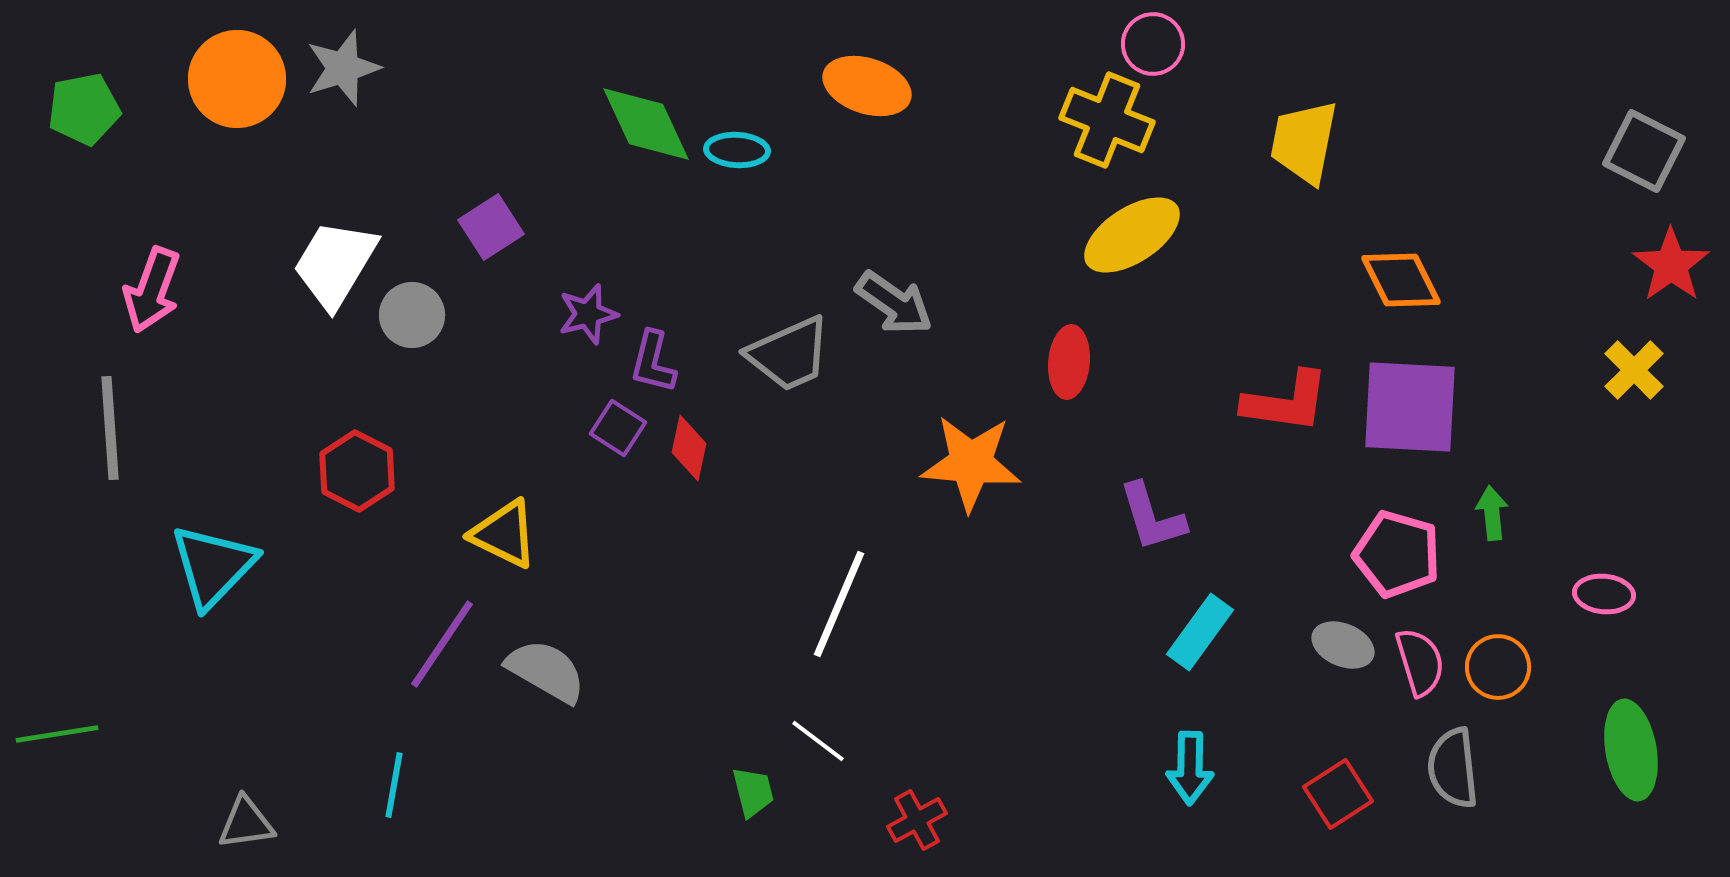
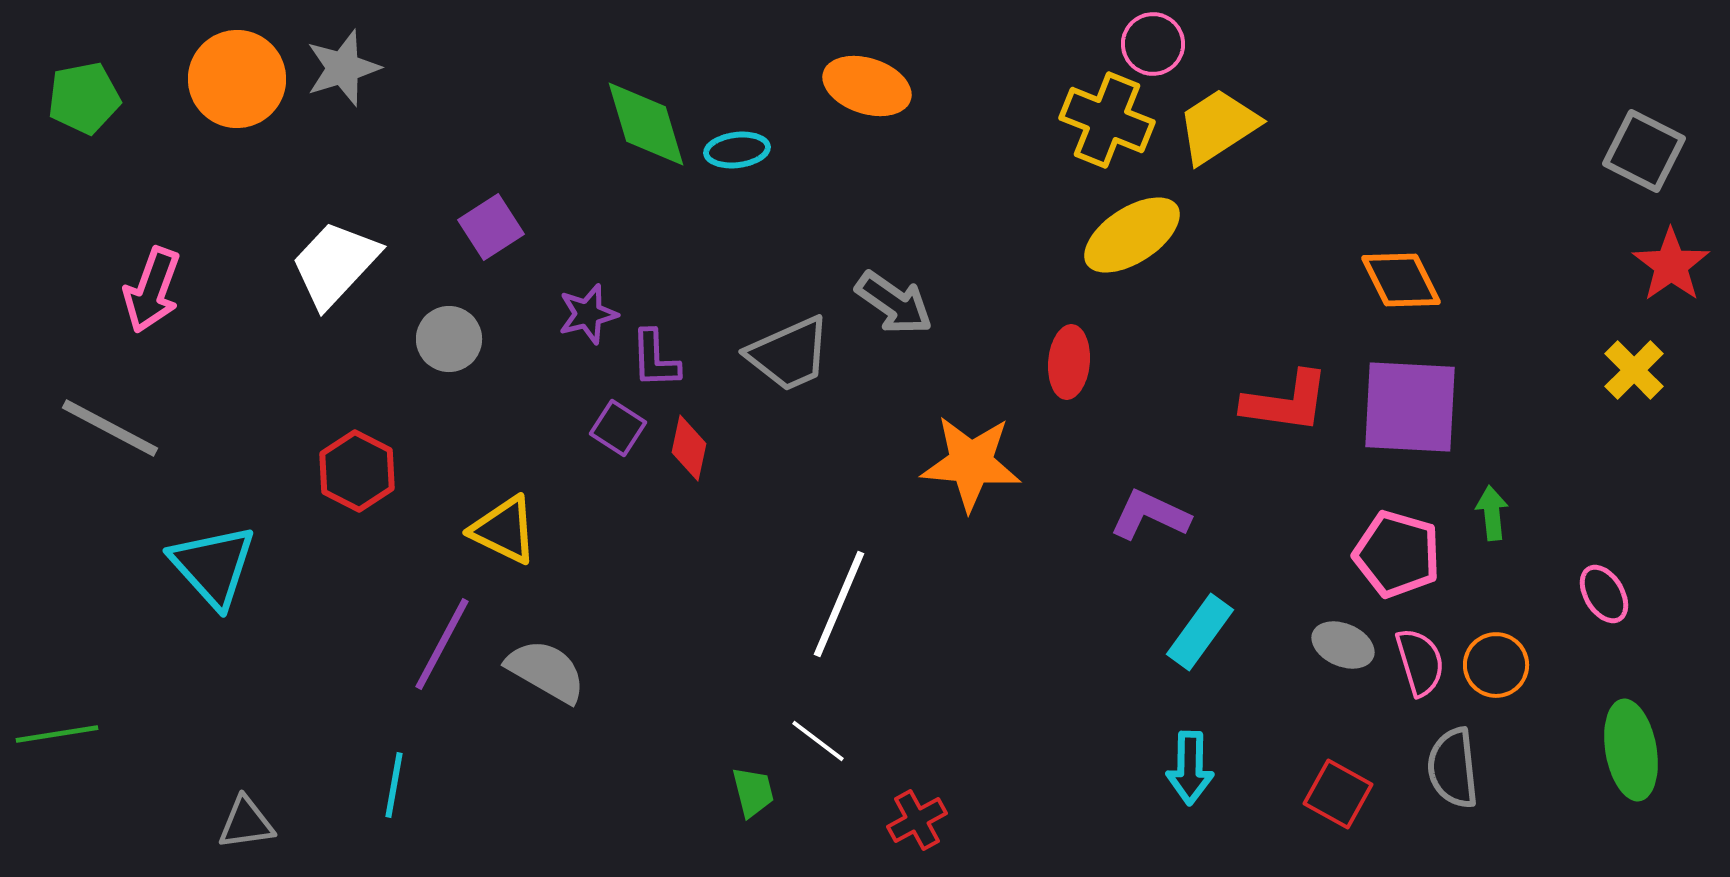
green pentagon at (84, 109): moved 11 px up
green diamond at (646, 124): rotated 8 degrees clockwise
yellow trapezoid at (1304, 142): moved 86 px left, 16 px up; rotated 46 degrees clockwise
cyan ellipse at (737, 150): rotated 10 degrees counterclockwise
white trapezoid at (335, 264): rotated 12 degrees clockwise
gray circle at (412, 315): moved 37 px right, 24 px down
purple L-shape at (653, 362): moved 2 px right, 3 px up; rotated 16 degrees counterclockwise
gray line at (110, 428): rotated 58 degrees counterclockwise
purple L-shape at (1152, 517): moved 2 px left, 2 px up; rotated 132 degrees clockwise
yellow triangle at (504, 534): moved 4 px up
cyan triangle at (213, 566): rotated 26 degrees counterclockwise
pink ellipse at (1604, 594): rotated 54 degrees clockwise
purple line at (442, 644): rotated 6 degrees counterclockwise
orange circle at (1498, 667): moved 2 px left, 2 px up
red square at (1338, 794): rotated 28 degrees counterclockwise
